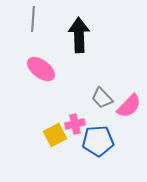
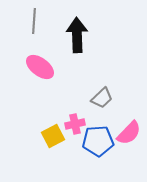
gray line: moved 1 px right, 2 px down
black arrow: moved 2 px left
pink ellipse: moved 1 px left, 2 px up
gray trapezoid: rotated 90 degrees counterclockwise
pink semicircle: moved 27 px down
yellow square: moved 2 px left, 1 px down
